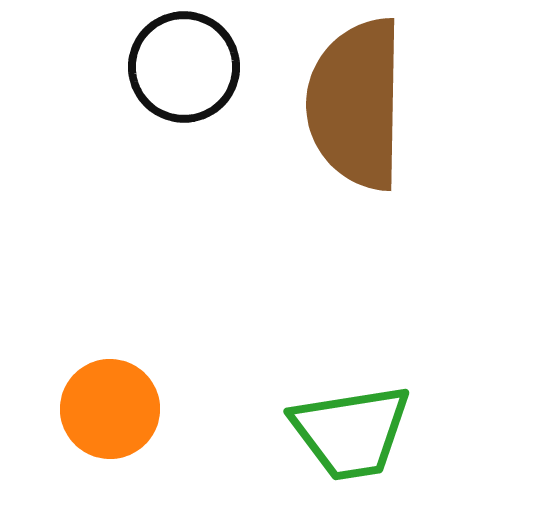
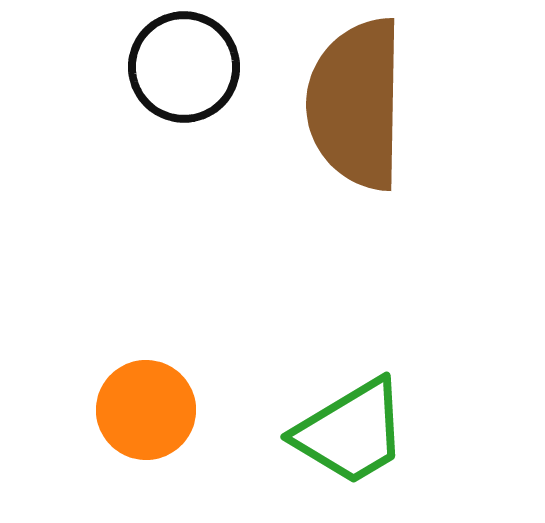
orange circle: moved 36 px right, 1 px down
green trapezoid: rotated 22 degrees counterclockwise
